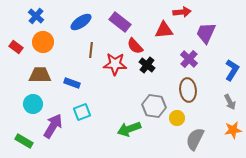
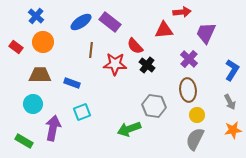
purple rectangle: moved 10 px left
yellow circle: moved 20 px right, 3 px up
purple arrow: moved 2 px down; rotated 20 degrees counterclockwise
